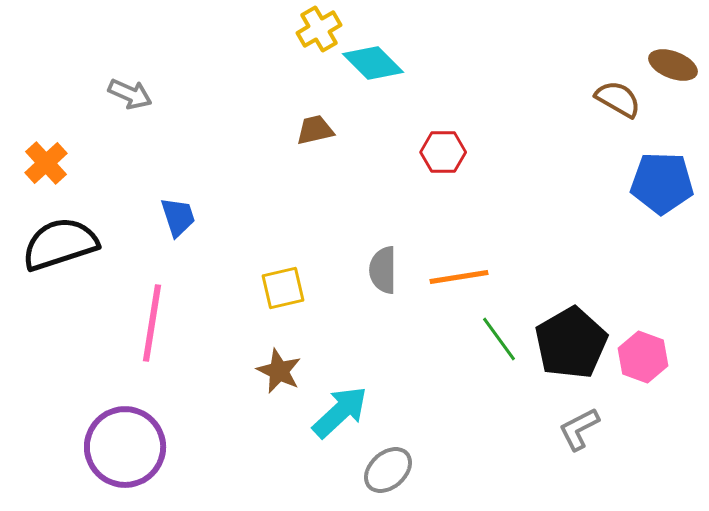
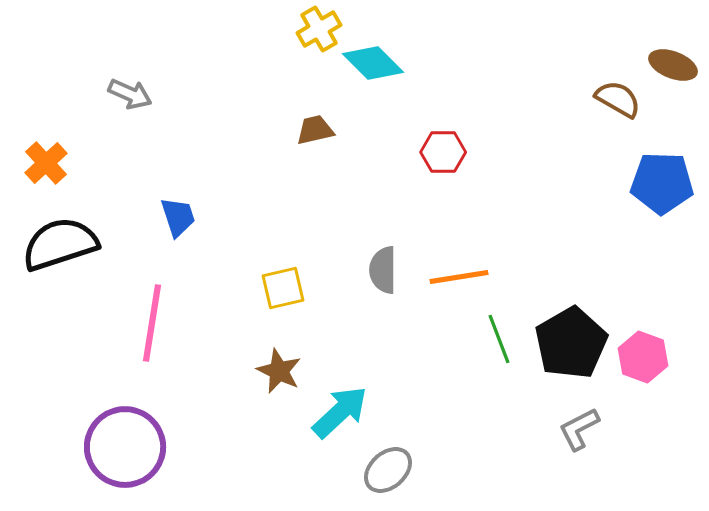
green line: rotated 15 degrees clockwise
